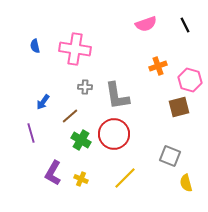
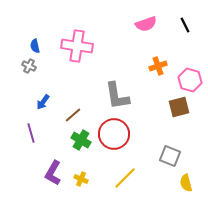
pink cross: moved 2 px right, 3 px up
gray cross: moved 56 px left, 21 px up; rotated 24 degrees clockwise
brown line: moved 3 px right, 1 px up
